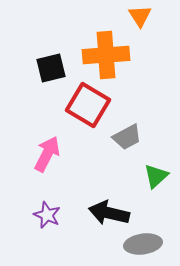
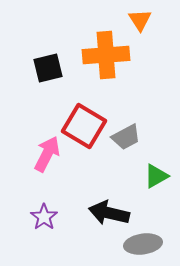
orange triangle: moved 4 px down
black square: moved 3 px left
red square: moved 4 px left, 21 px down
gray trapezoid: moved 1 px left
green triangle: rotated 12 degrees clockwise
purple star: moved 3 px left, 2 px down; rotated 12 degrees clockwise
